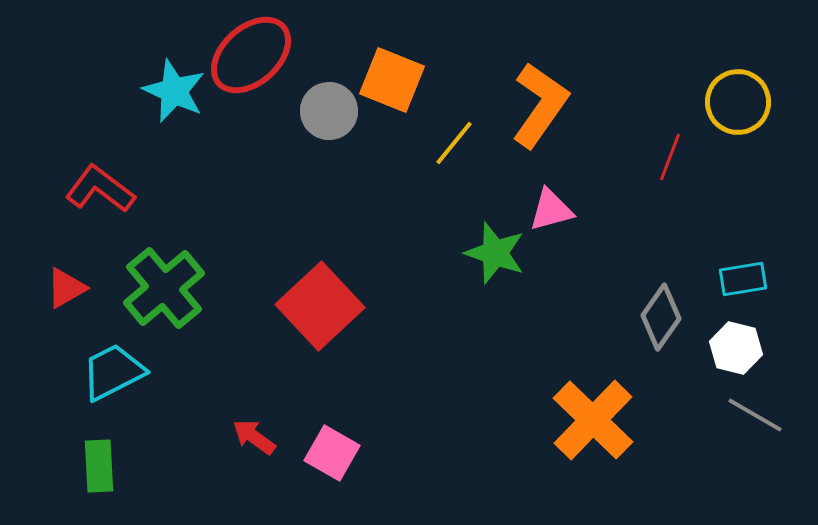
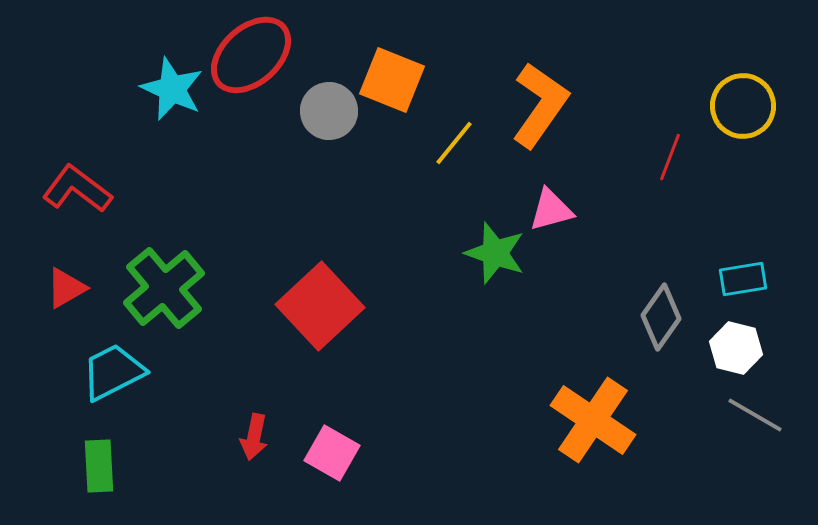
cyan star: moved 2 px left, 2 px up
yellow circle: moved 5 px right, 4 px down
red L-shape: moved 23 px left
orange cross: rotated 10 degrees counterclockwise
red arrow: rotated 114 degrees counterclockwise
